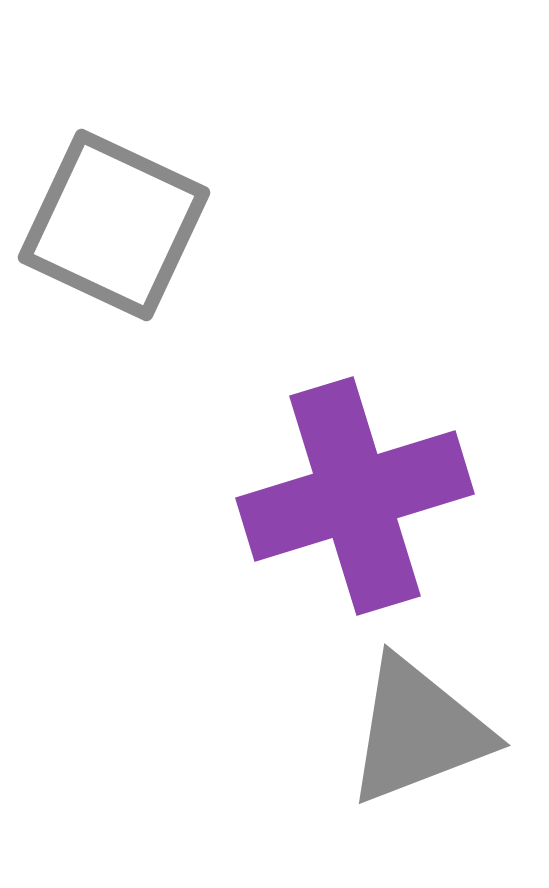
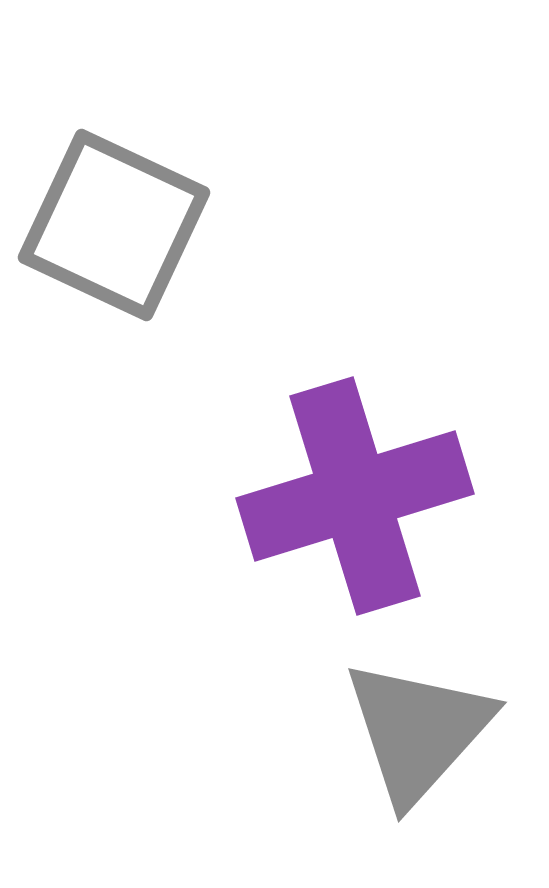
gray triangle: rotated 27 degrees counterclockwise
